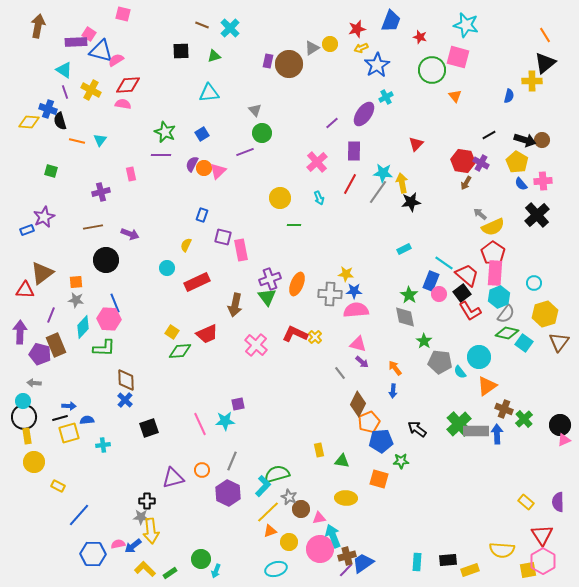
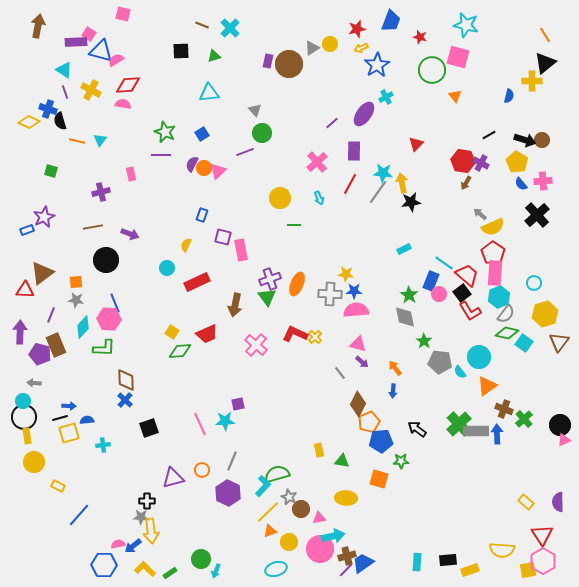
yellow diamond at (29, 122): rotated 20 degrees clockwise
cyan arrow at (333, 536): rotated 100 degrees clockwise
blue hexagon at (93, 554): moved 11 px right, 11 px down
